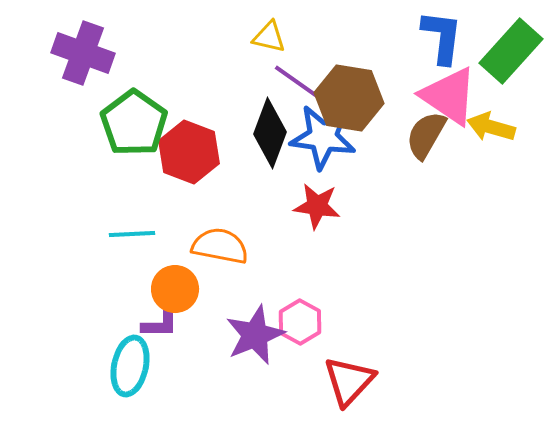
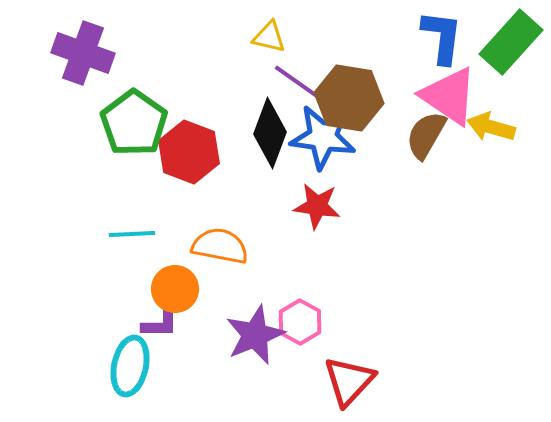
green rectangle: moved 9 px up
